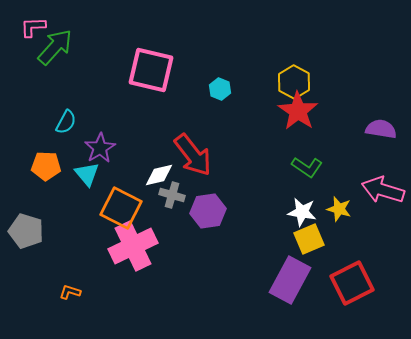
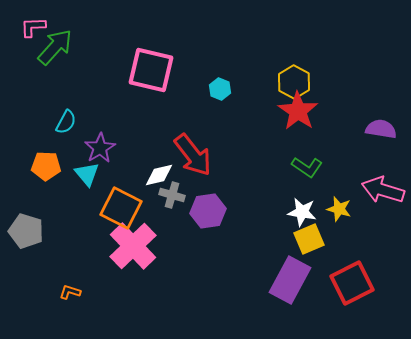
pink cross: rotated 18 degrees counterclockwise
